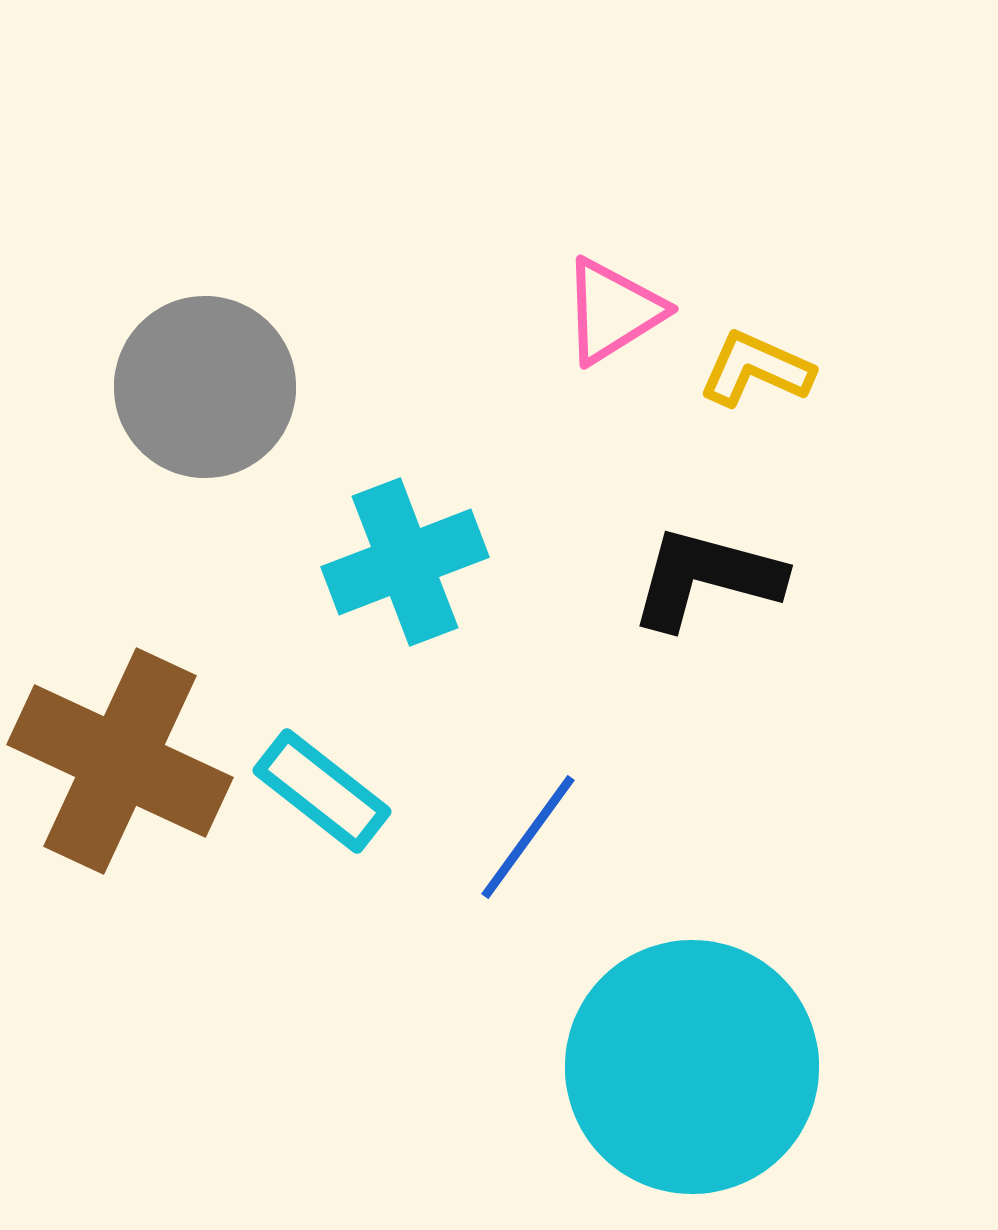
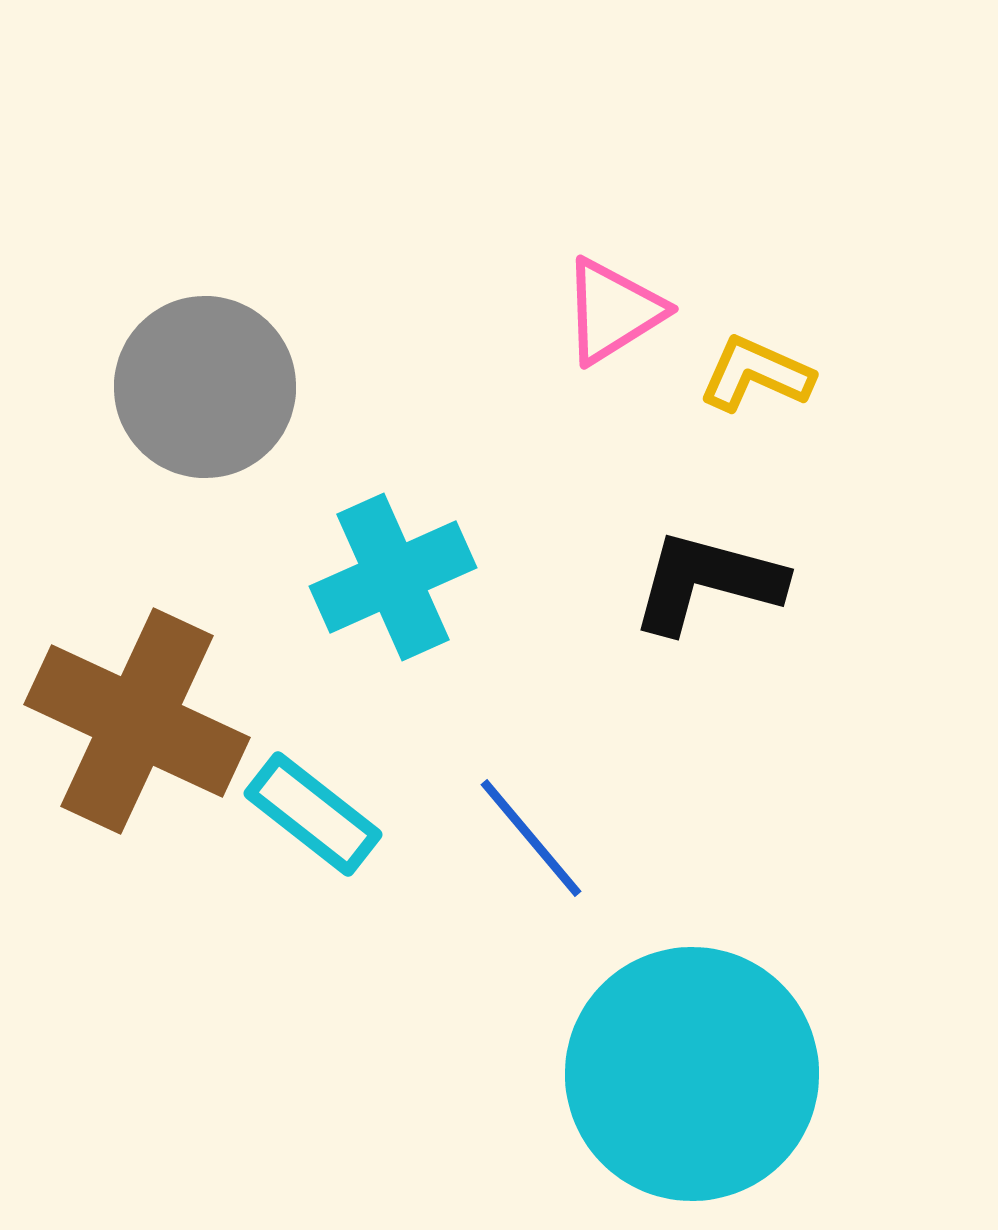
yellow L-shape: moved 5 px down
cyan cross: moved 12 px left, 15 px down; rotated 3 degrees counterclockwise
black L-shape: moved 1 px right, 4 px down
brown cross: moved 17 px right, 40 px up
cyan rectangle: moved 9 px left, 23 px down
blue line: moved 3 px right, 1 px down; rotated 76 degrees counterclockwise
cyan circle: moved 7 px down
